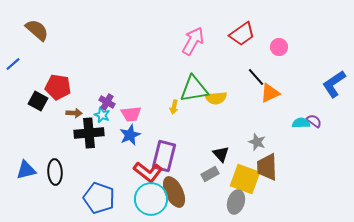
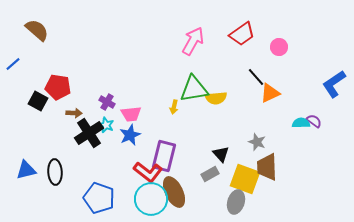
cyan star: moved 4 px right, 10 px down
black cross: rotated 28 degrees counterclockwise
